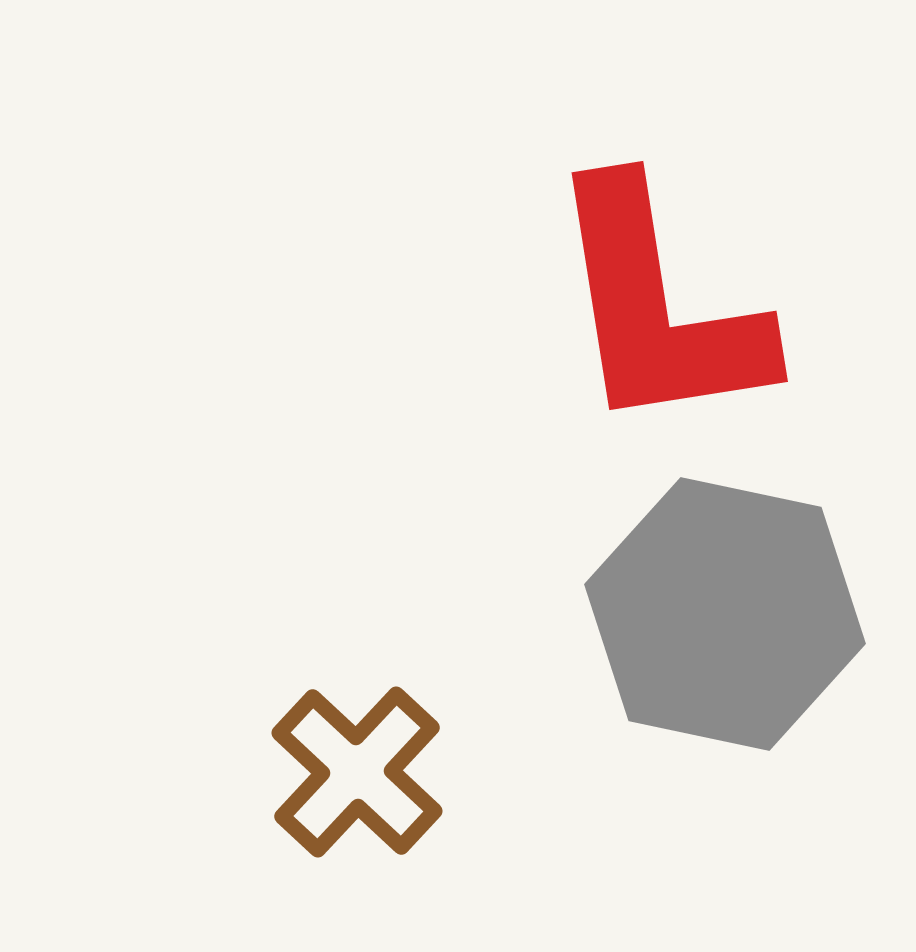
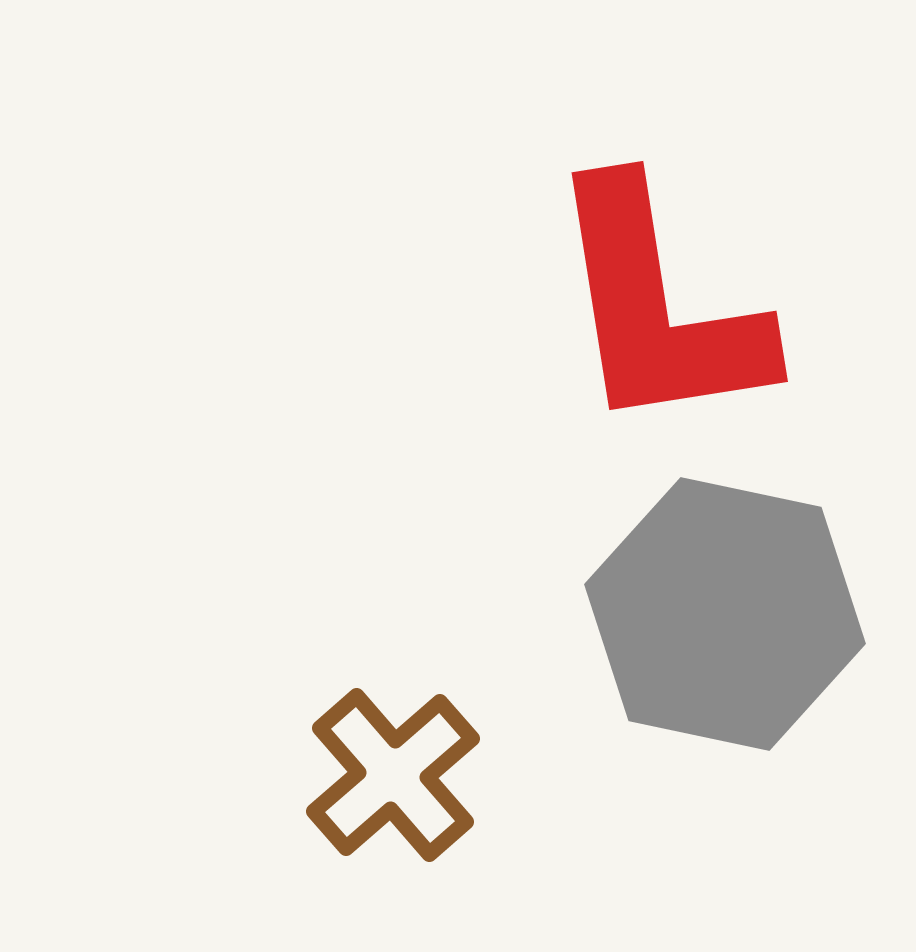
brown cross: moved 36 px right, 3 px down; rotated 6 degrees clockwise
